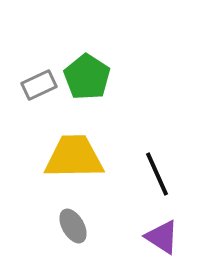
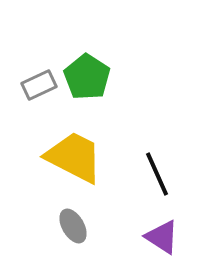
yellow trapezoid: rotated 28 degrees clockwise
